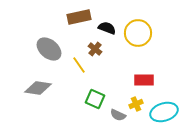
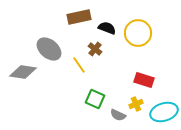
red rectangle: rotated 18 degrees clockwise
gray diamond: moved 15 px left, 16 px up
